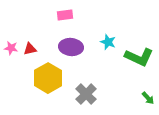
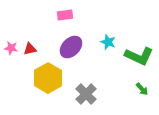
purple ellipse: rotated 50 degrees counterclockwise
green L-shape: moved 1 px up
green arrow: moved 6 px left, 9 px up
